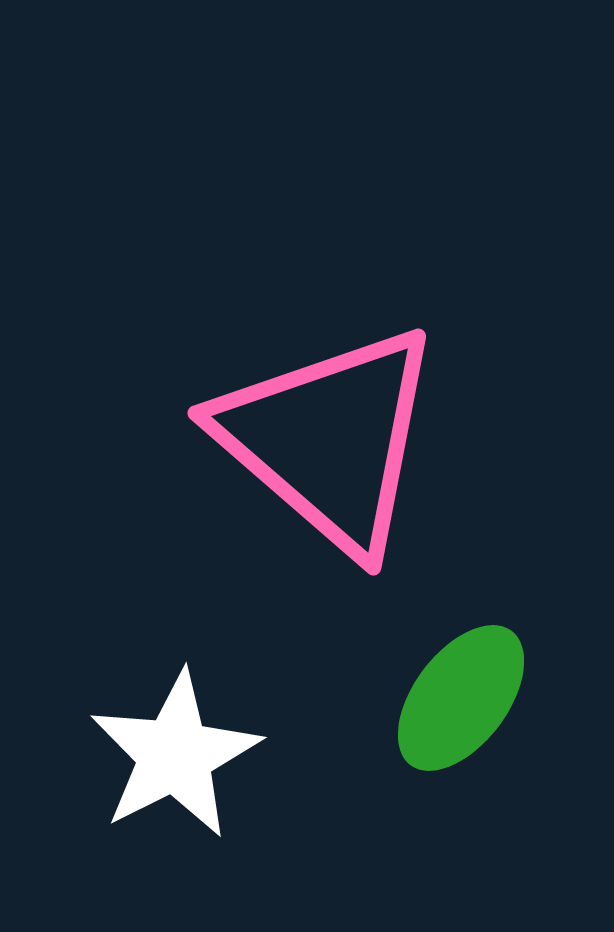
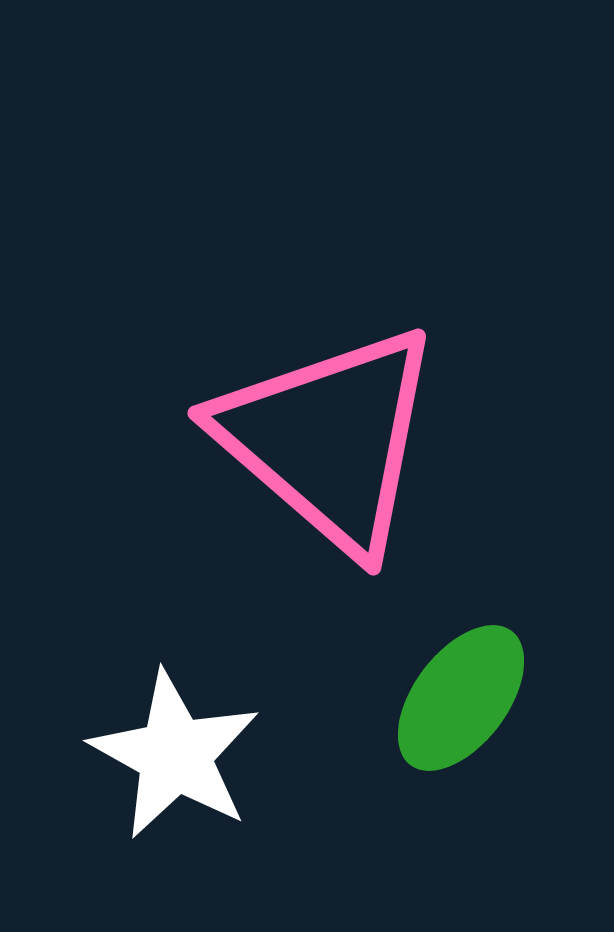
white star: rotated 16 degrees counterclockwise
